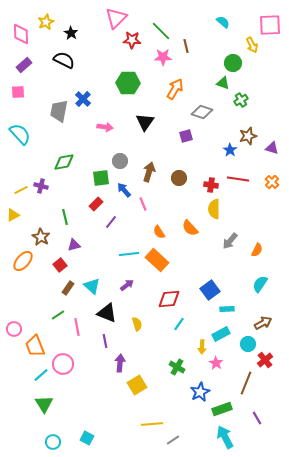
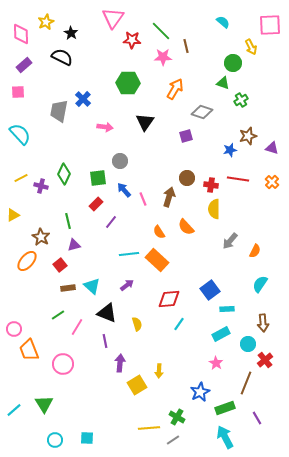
pink triangle at (116, 18): moved 3 px left; rotated 10 degrees counterclockwise
yellow arrow at (252, 45): moved 1 px left, 2 px down
black semicircle at (64, 60): moved 2 px left, 3 px up
blue star at (230, 150): rotated 24 degrees clockwise
green diamond at (64, 162): moved 12 px down; rotated 55 degrees counterclockwise
brown arrow at (149, 172): moved 20 px right, 25 px down
green square at (101, 178): moved 3 px left
brown circle at (179, 178): moved 8 px right
yellow line at (21, 190): moved 12 px up
pink line at (143, 204): moved 5 px up
green line at (65, 217): moved 3 px right, 4 px down
orange semicircle at (190, 228): moved 4 px left, 1 px up
orange semicircle at (257, 250): moved 2 px left, 1 px down
orange ellipse at (23, 261): moved 4 px right
brown rectangle at (68, 288): rotated 48 degrees clockwise
brown arrow at (263, 323): rotated 114 degrees clockwise
pink line at (77, 327): rotated 42 degrees clockwise
orange trapezoid at (35, 346): moved 6 px left, 4 px down
yellow arrow at (202, 347): moved 43 px left, 24 px down
green cross at (177, 367): moved 50 px down
cyan line at (41, 375): moved 27 px left, 35 px down
green rectangle at (222, 409): moved 3 px right, 1 px up
yellow line at (152, 424): moved 3 px left, 4 px down
cyan square at (87, 438): rotated 24 degrees counterclockwise
cyan circle at (53, 442): moved 2 px right, 2 px up
